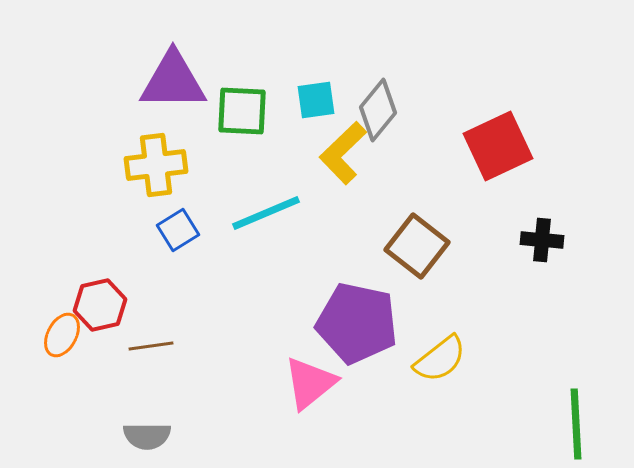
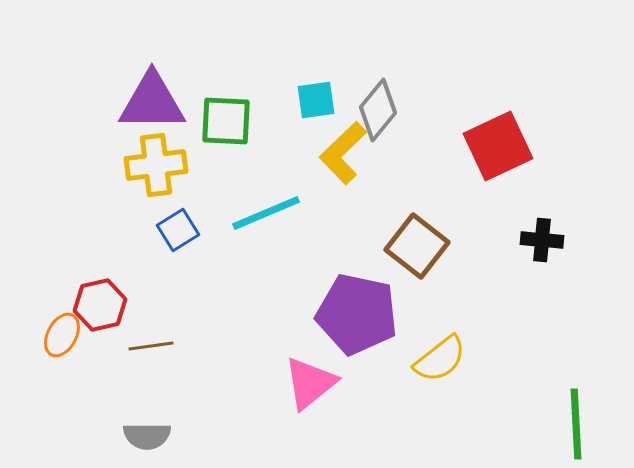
purple triangle: moved 21 px left, 21 px down
green square: moved 16 px left, 10 px down
purple pentagon: moved 9 px up
